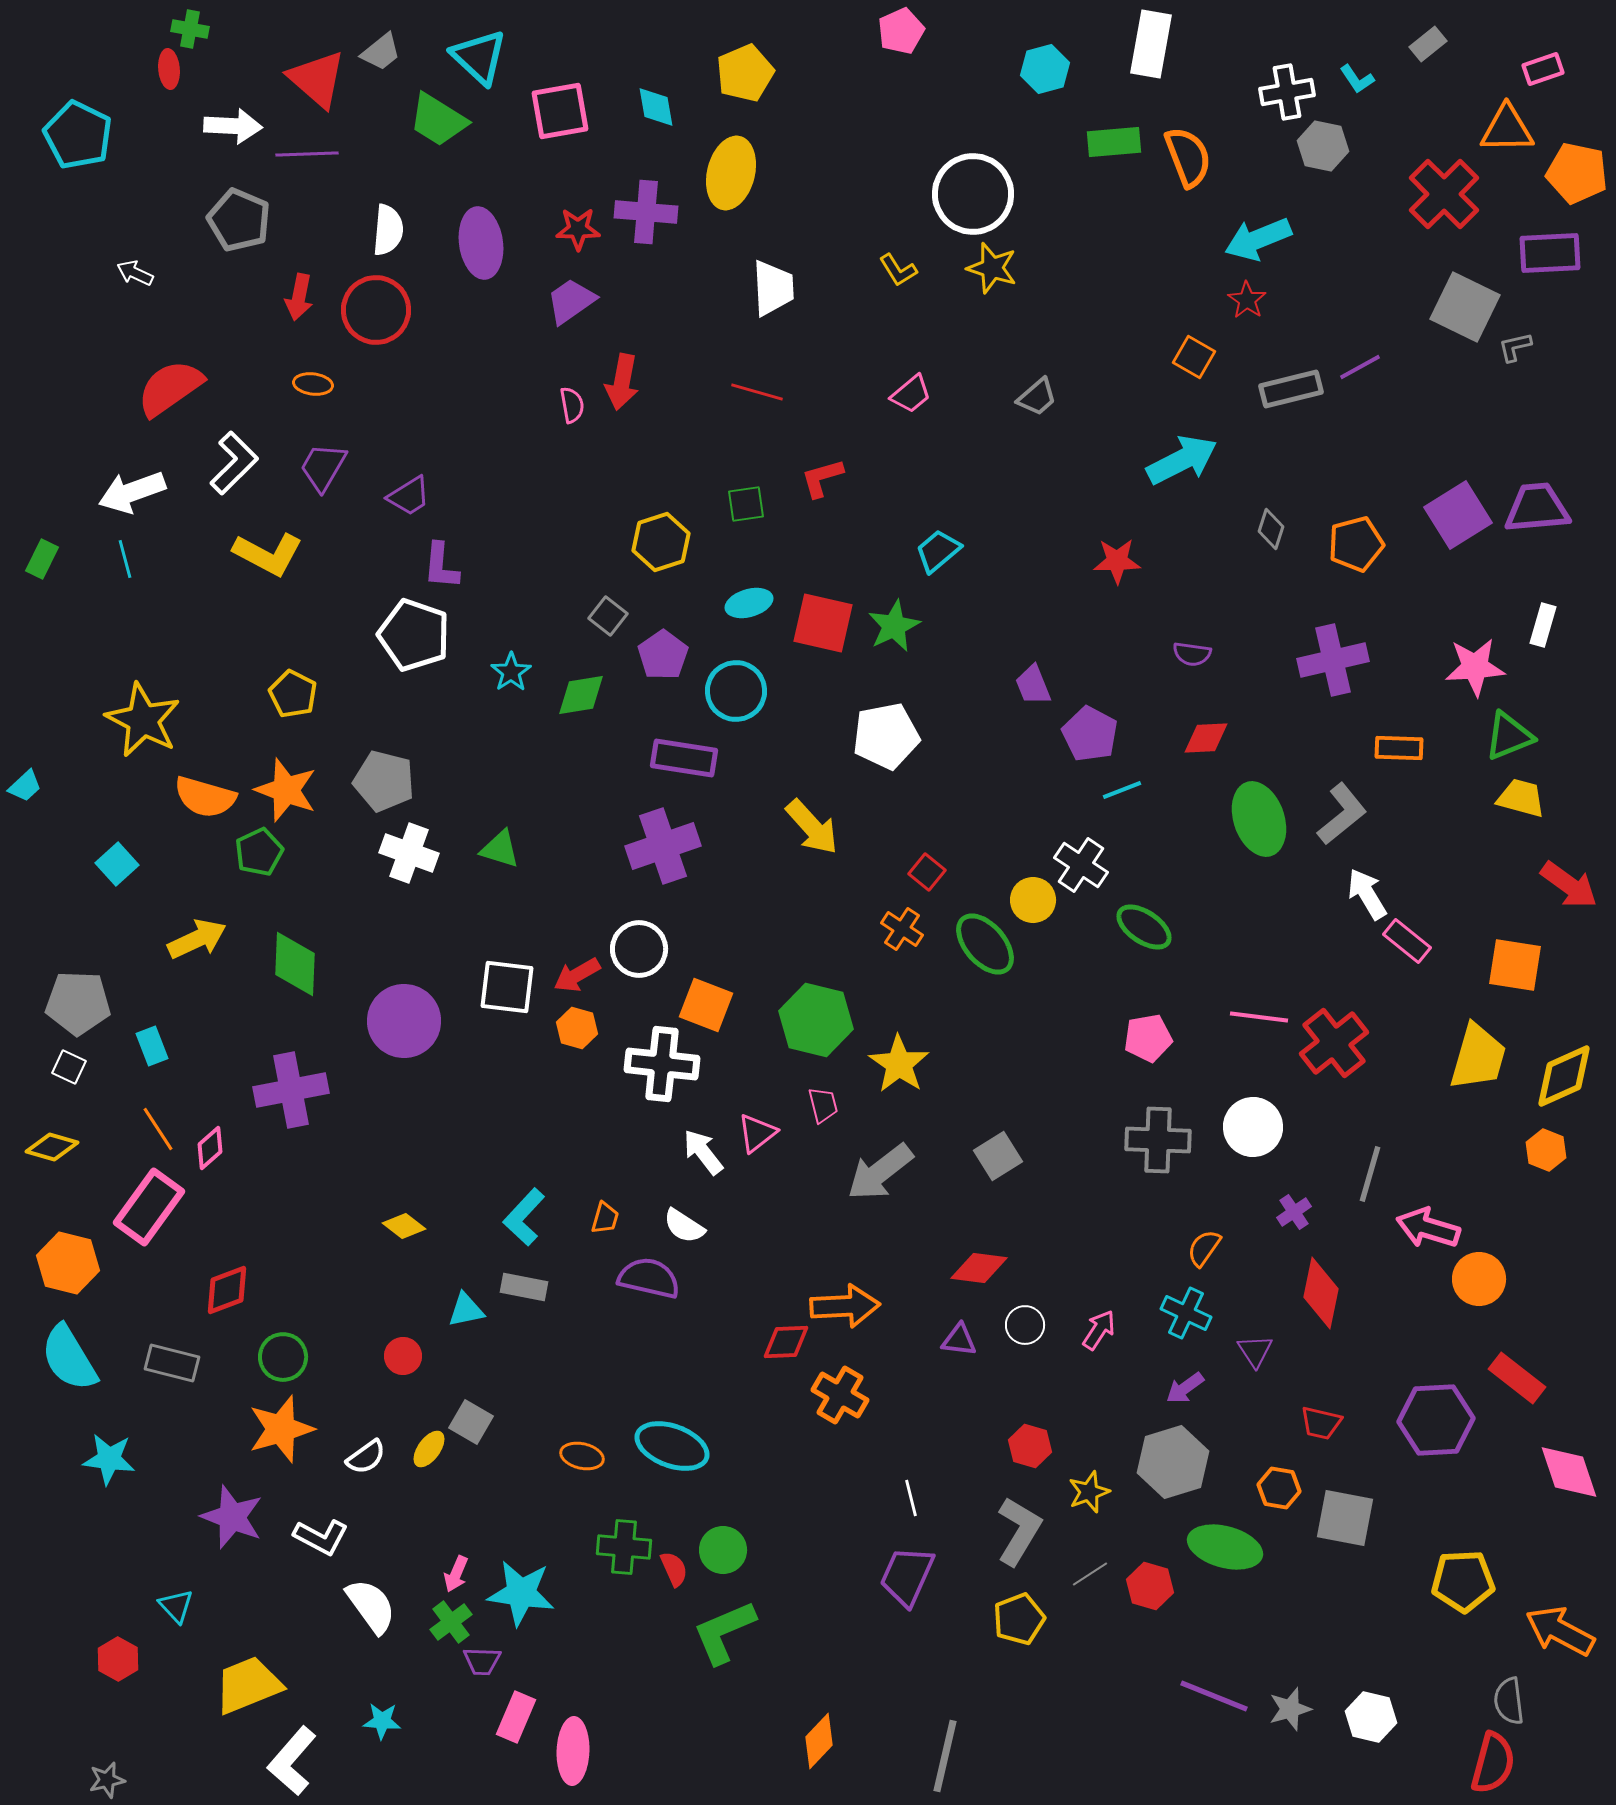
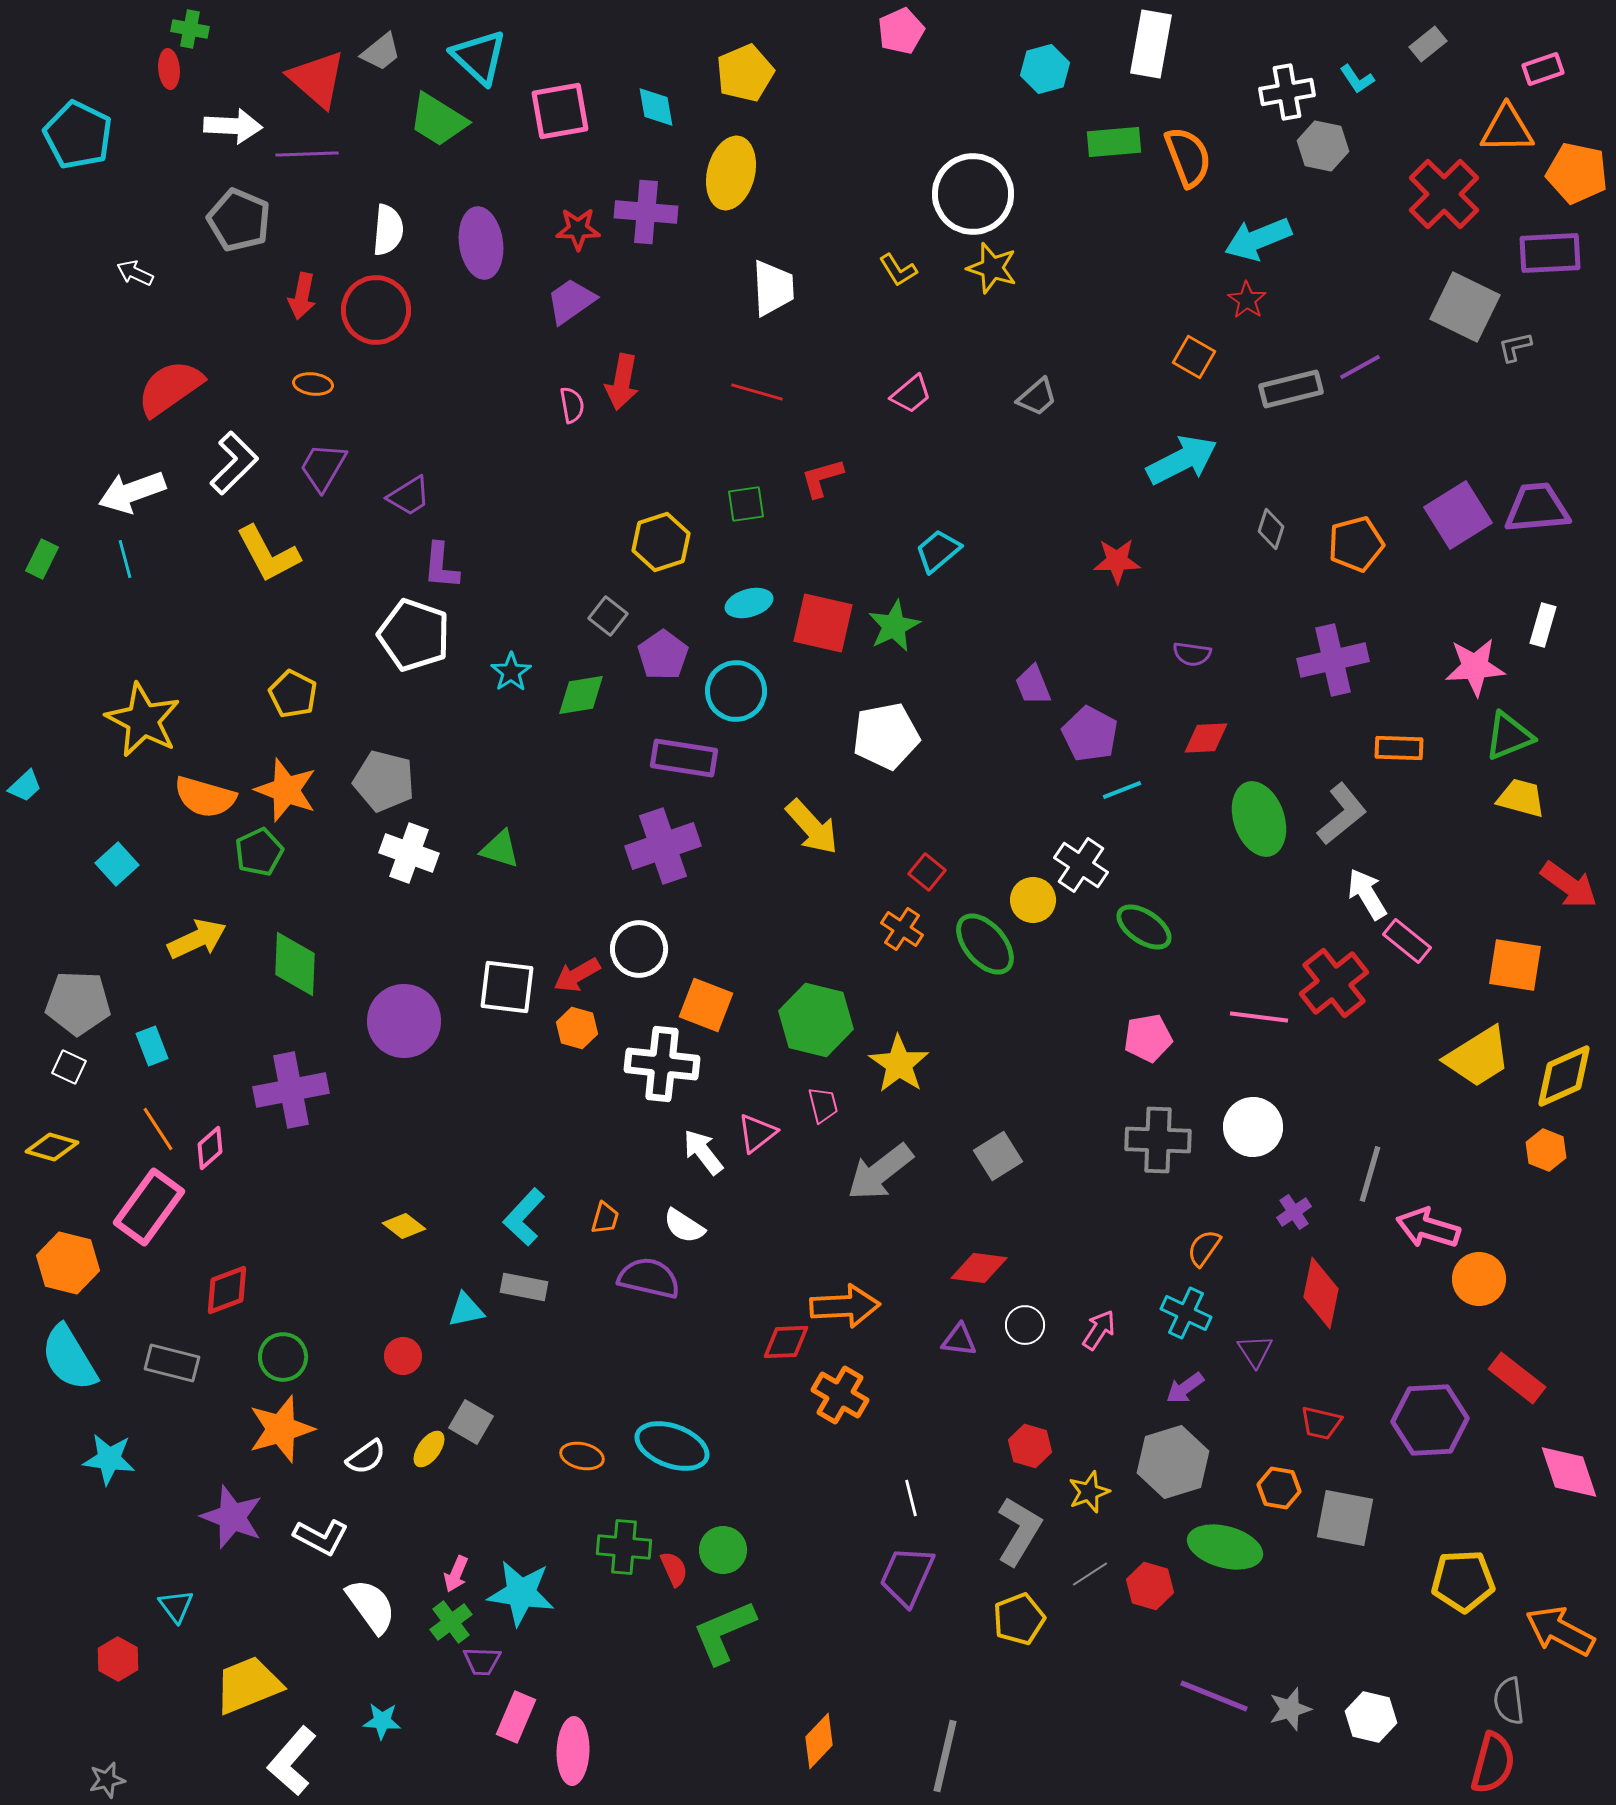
red arrow at (299, 297): moved 3 px right, 1 px up
yellow L-shape at (268, 554): rotated 34 degrees clockwise
red cross at (1334, 1043): moved 60 px up
yellow trapezoid at (1478, 1057): rotated 42 degrees clockwise
purple hexagon at (1436, 1420): moved 6 px left
cyan triangle at (176, 1606): rotated 6 degrees clockwise
